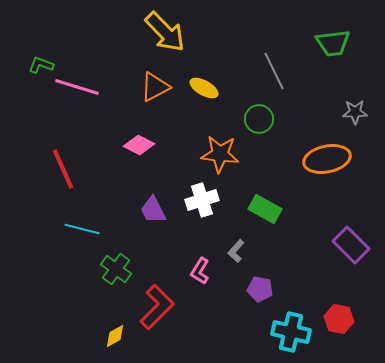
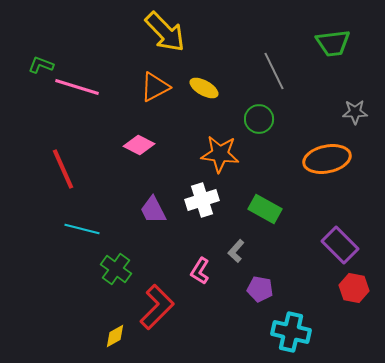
purple rectangle: moved 11 px left
red hexagon: moved 15 px right, 31 px up
